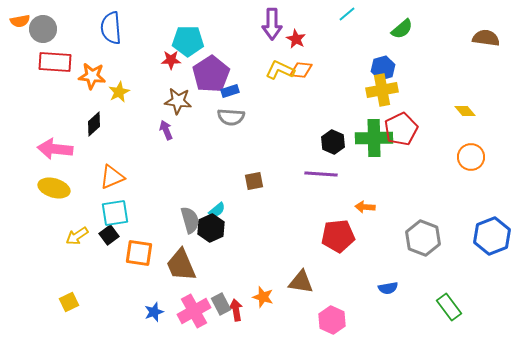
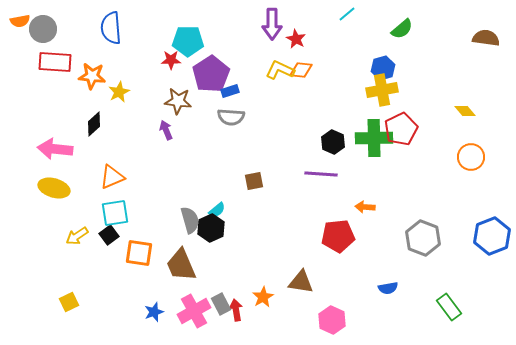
orange star at (263, 297): rotated 25 degrees clockwise
